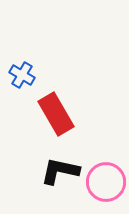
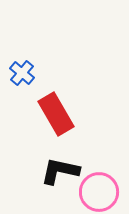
blue cross: moved 2 px up; rotated 10 degrees clockwise
pink circle: moved 7 px left, 10 px down
